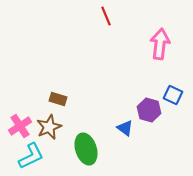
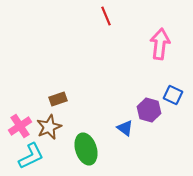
brown rectangle: rotated 36 degrees counterclockwise
